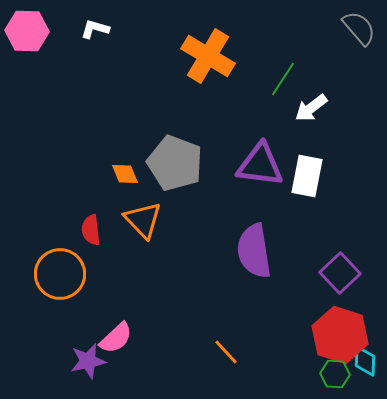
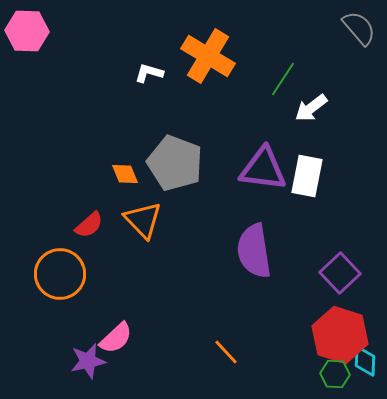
white L-shape: moved 54 px right, 44 px down
purple triangle: moved 3 px right, 4 px down
red semicircle: moved 2 px left, 5 px up; rotated 124 degrees counterclockwise
